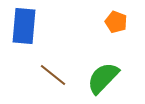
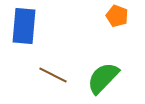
orange pentagon: moved 1 px right, 6 px up
brown line: rotated 12 degrees counterclockwise
